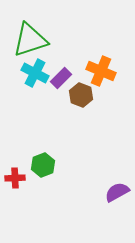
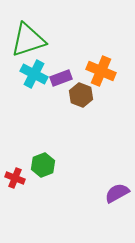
green triangle: moved 2 px left
cyan cross: moved 1 px left, 1 px down
purple rectangle: rotated 25 degrees clockwise
red cross: rotated 24 degrees clockwise
purple semicircle: moved 1 px down
